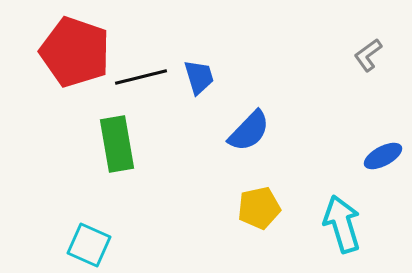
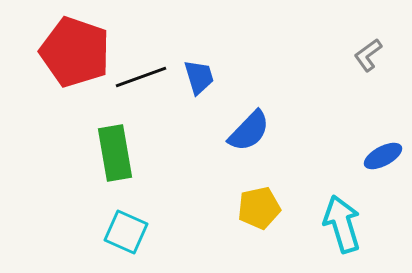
black line: rotated 6 degrees counterclockwise
green rectangle: moved 2 px left, 9 px down
cyan square: moved 37 px right, 13 px up
